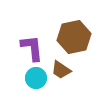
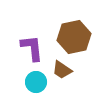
brown trapezoid: moved 1 px right
cyan circle: moved 4 px down
